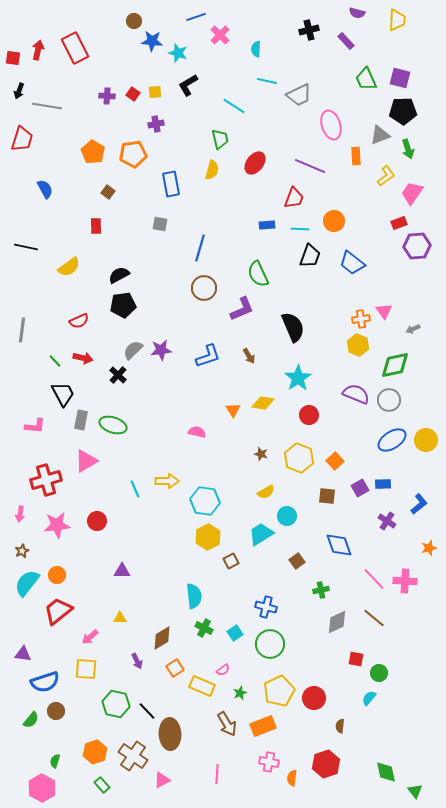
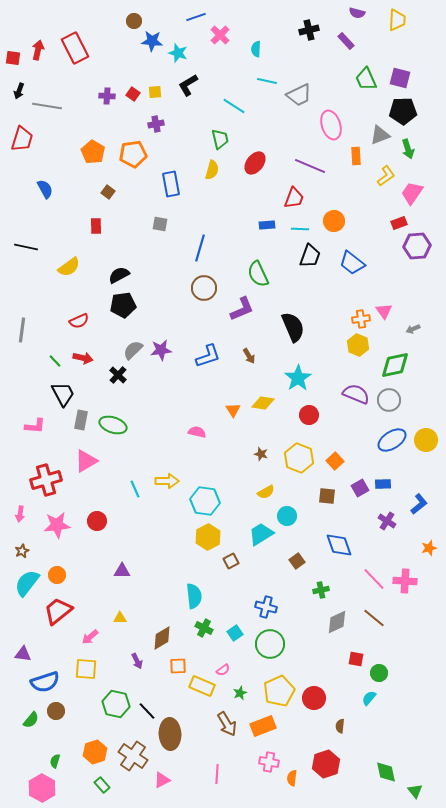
orange square at (175, 668): moved 3 px right, 2 px up; rotated 30 degrees clockwise
